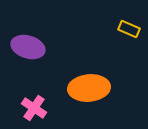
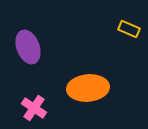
purple ellipse: rotated 52 degrees clockwise
orange ellipse: moved 1 px left
